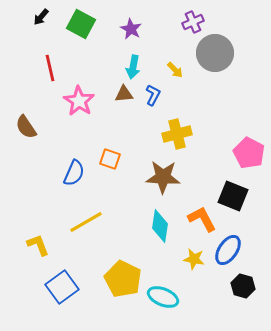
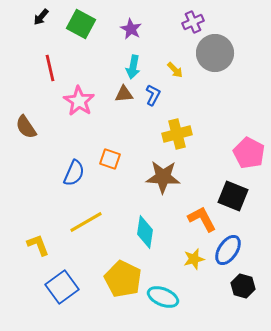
cyan diamond: moved 15 px left, 6 px down
yellow star: rotated 25 degrees counterclockwise
